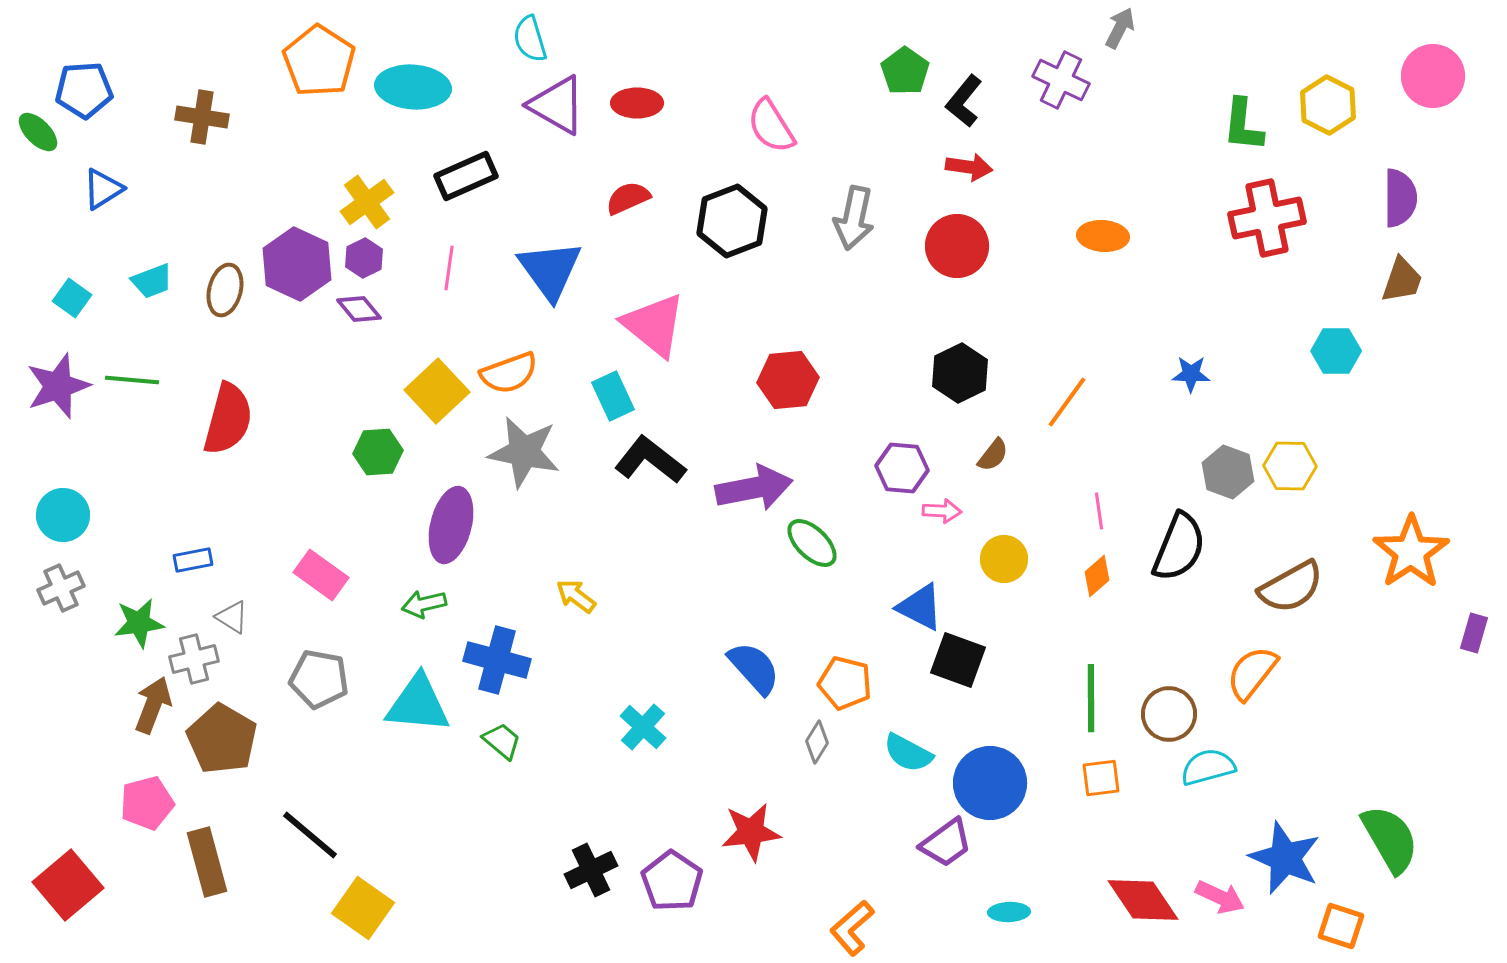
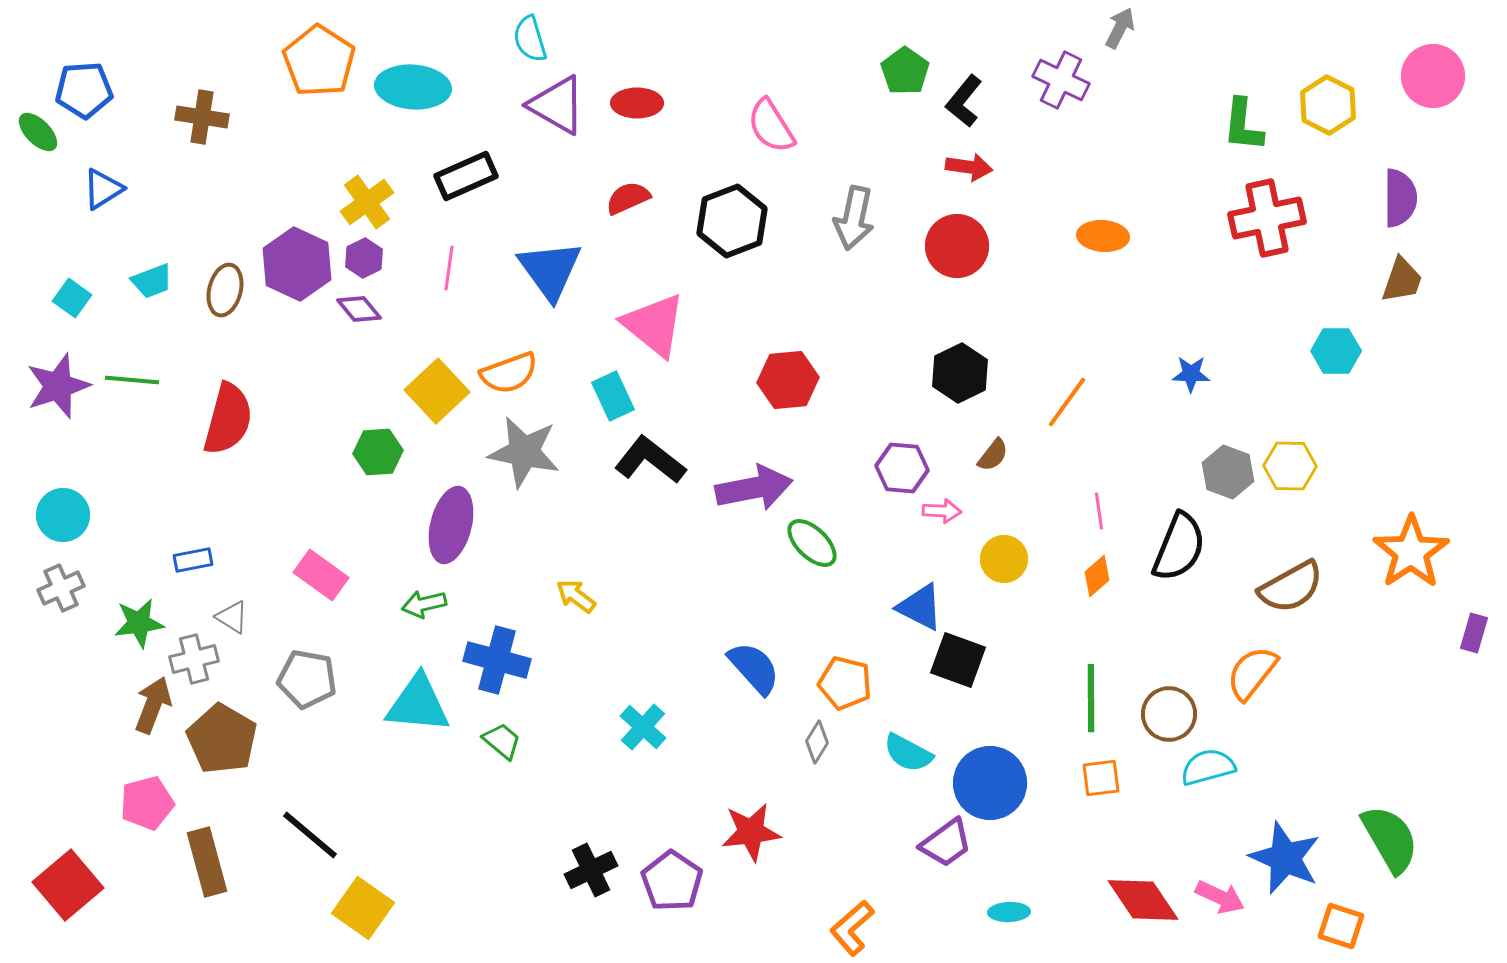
gray pentagon at (319, 679): moved 12 px left
